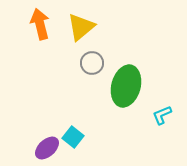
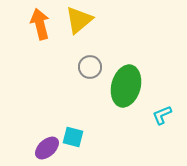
yellow triangle: moved 2 px left, 7 px up
gray circle: moved 2 px left, 4 px down
cyan square: rotated 25 degrees counterclockwise
